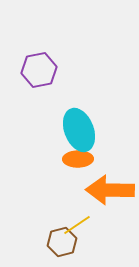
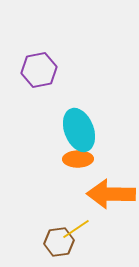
orange arrow: moved 1 px right, 4 px down
yellow line: moved 1 px left, 4 px down
brown hexagon: moved 3 px left; rotated 8 degrees clockwise
